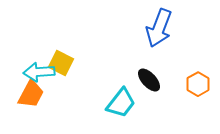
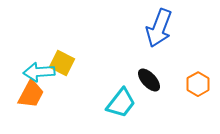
yellow square: moved 1 px right
